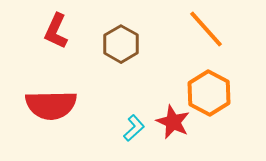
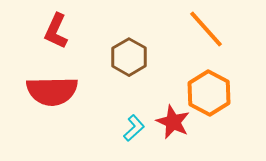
brown hexagon: moved 8 px right, 13 px down
red semicircle: moved 1 px right, 14 px up
